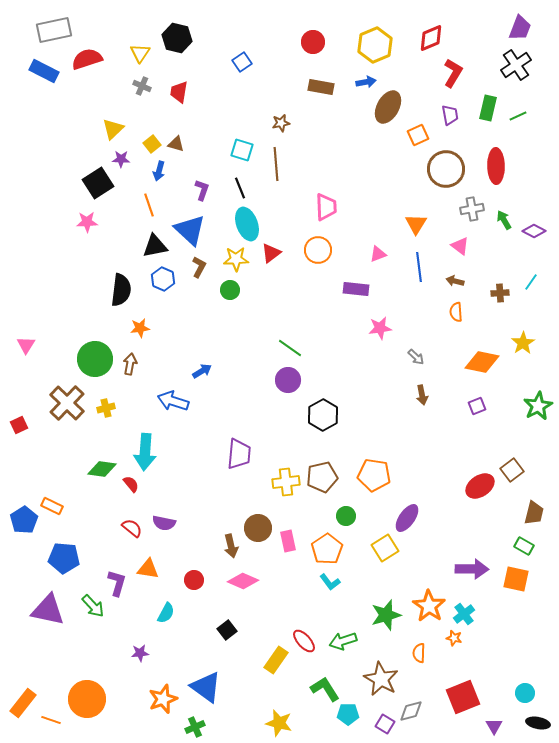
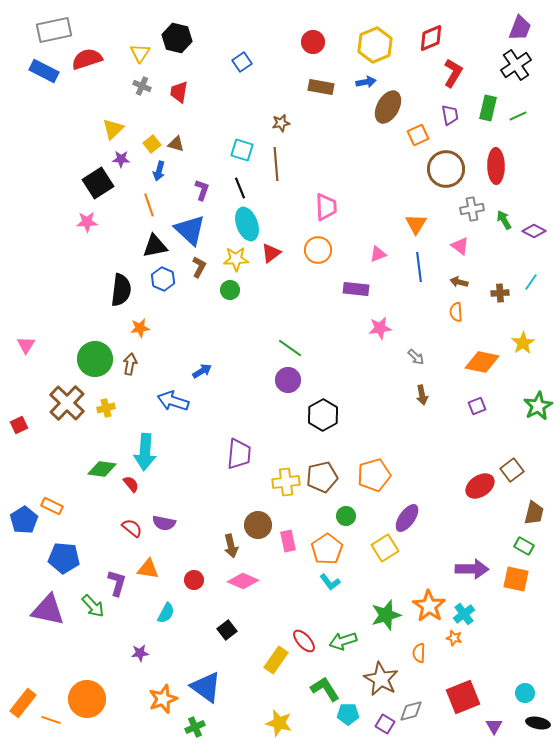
brown arrow at (455, 281): moved 4 px right, 1 px down
orange pentagon at (374, 475): rotated 24 degrees counterclockwise
brown circle at (258, 528): moved 3 px up
